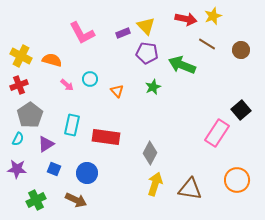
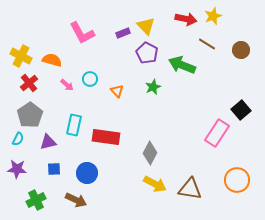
purple pentagon: rotated 20 degrees clockwise
red cross: moved 10 px right, 2 px up; rotated 18 degrees counterclockwise
cyan rectangle: moved 2 px right
purple triangle: moved 2 px right, 2 px up; rotated 18 degrees clockwise
blue square: rotated 24 degrees counterclockwise
yellow arrow: rotated 100 degrees clockwise
